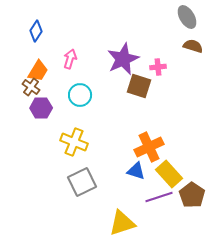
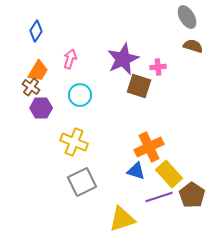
yellow triangle: moved 4 px up
